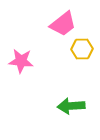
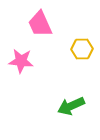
pink trapezoid: moved 23 px left; rotated 104 degrees clockwise
green arrow: rotated 20 degrees counterclockwise
